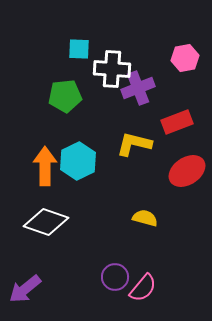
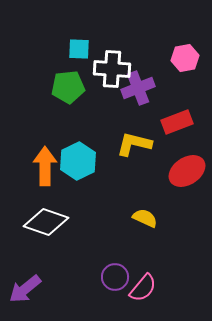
green pentagon: moved 3 px right, 9 px up
yellow semicircle: rotated 10 degrees clockwise
